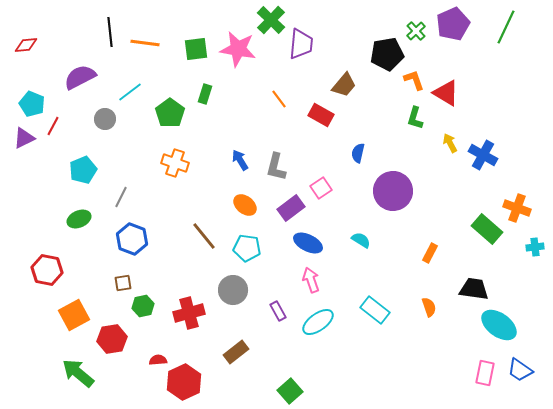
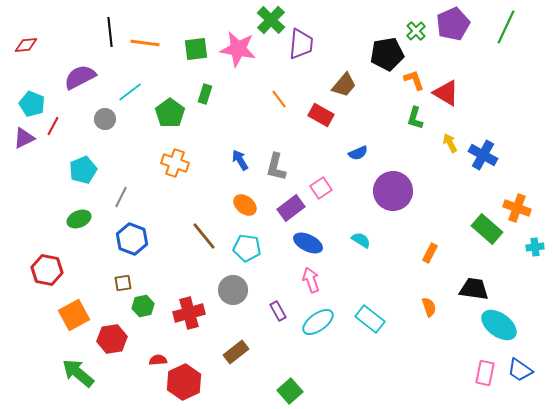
blue semicircle at (358, 153): rotated 126 degrees counterclockwise
cyan rectangle at (375, 310): moved 5 px left, 9 px down
